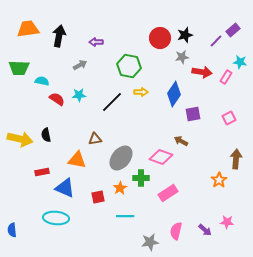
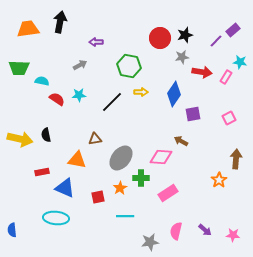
black arrow at (59, 36): moved 1 px right, 14 px up
pink diamond at (161, 157): rotated 15 degrees counterclockwise
pink star at (227, 222): moved 6 px right, 13 px down
